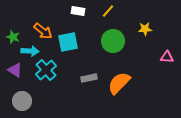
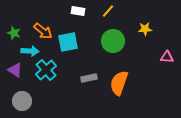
green star: moved 1 px right, 4 px up
orange semicircle: rotated 25 degrees counterclockwise
